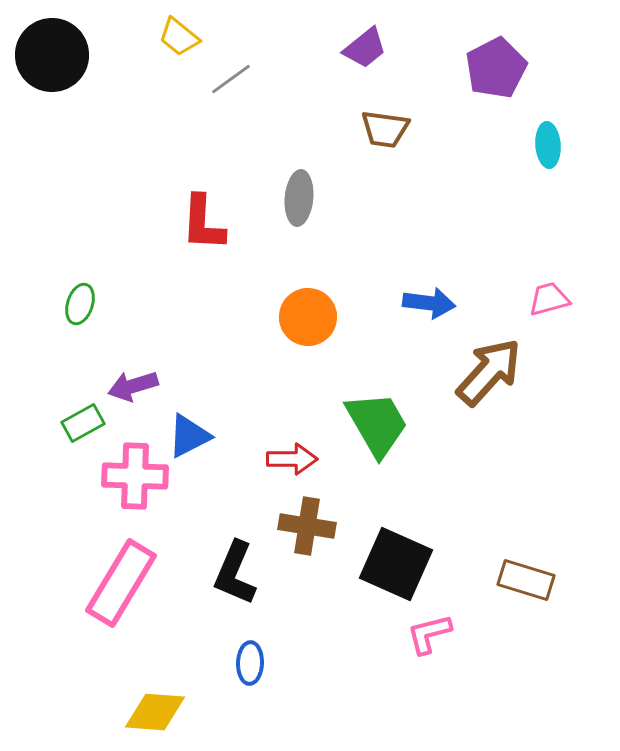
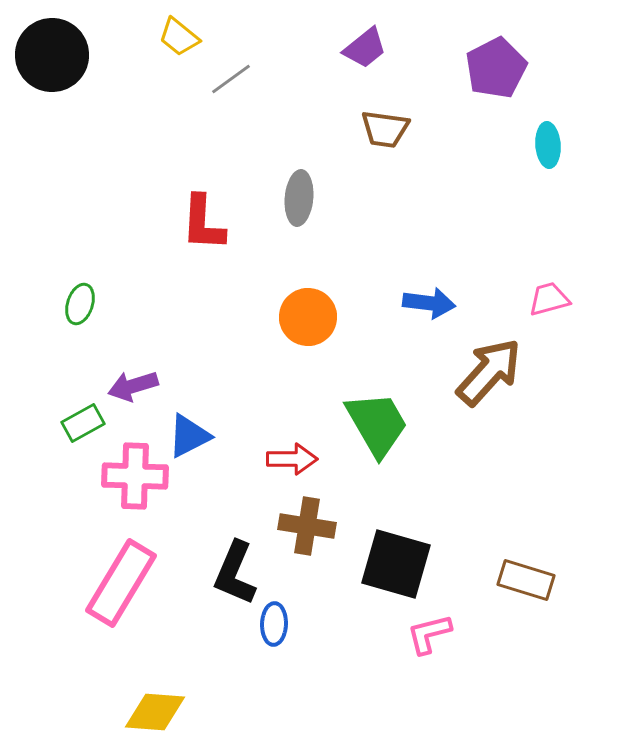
black square: rotated 8 degrees counterclockwise
blue ellipse: moved 24 px right, 39 px up
